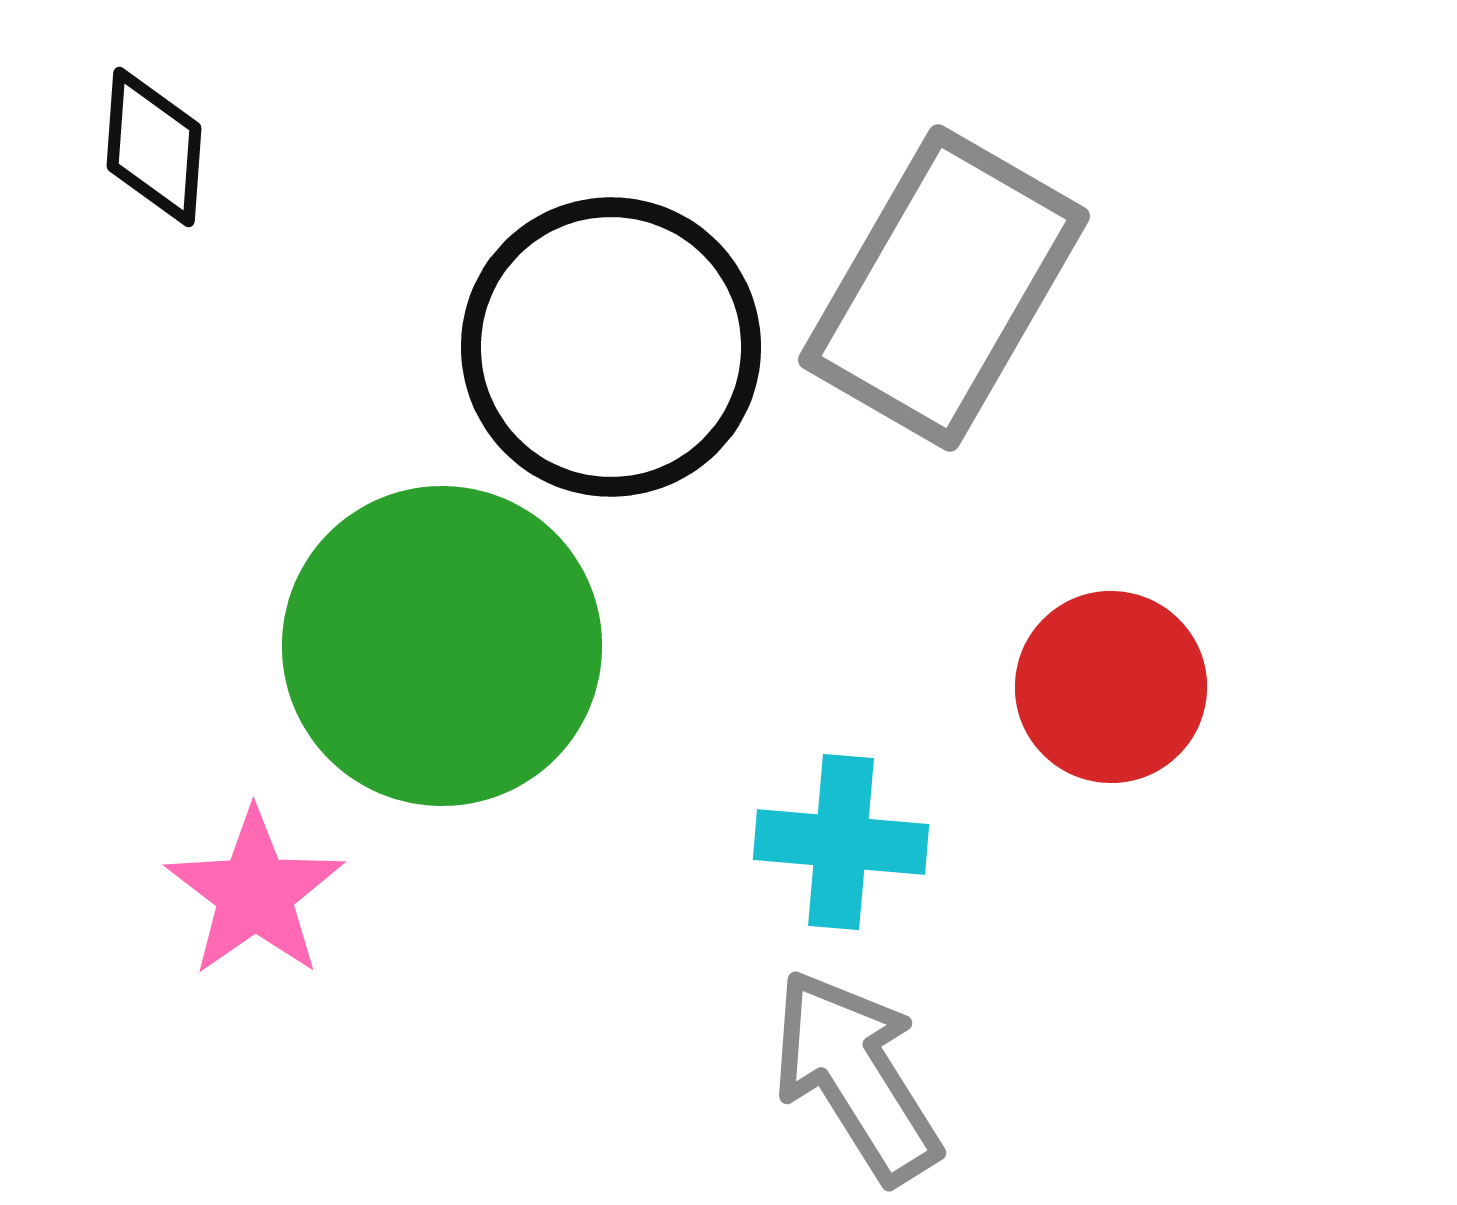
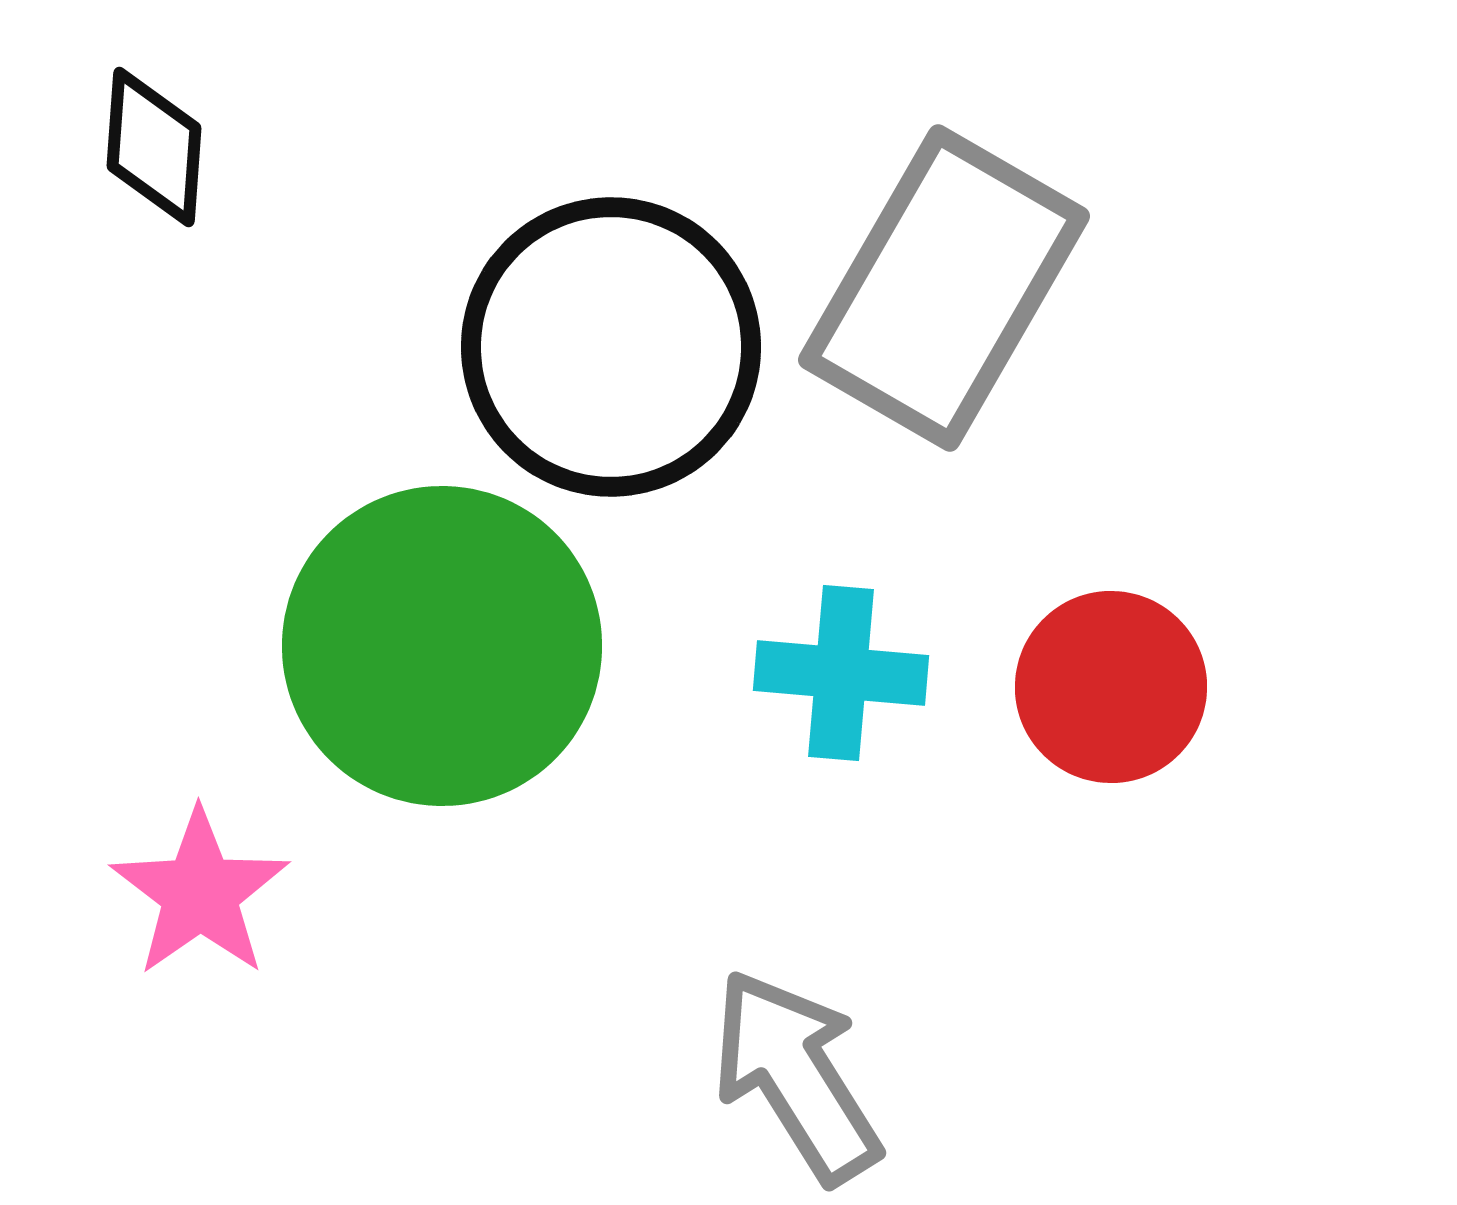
cyan cross: moved 169 px up
pink star: moved 55 px left
gray arrow: moved 60 px left
